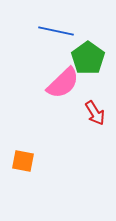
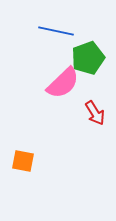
green pentagon: rotated 16 degrees clockwise
